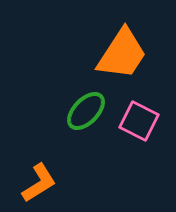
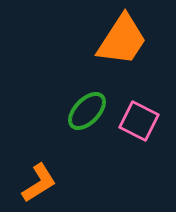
orange trapezoid: moved 14 px up
green ellipse: moved 1 px right
